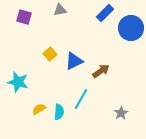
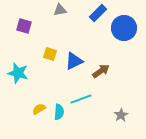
blue rectangle: moved 7 px left
purple square: moved 9 px down
blue circle: moved 7 px left
yellow square: rotated 32 degrees counterclockwise
cyan star: moved 9 px up
cyan line: rotated 40 degrees clockwise
gray star: moved 2 px down
